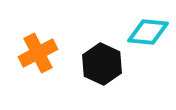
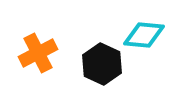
cyan diamond: moved 4 px left, 3 px down
